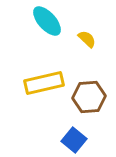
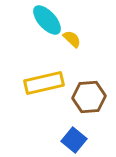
cyan ellipse: moved 1 px up
yellow semicircle: moved 15 px left
